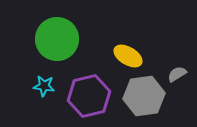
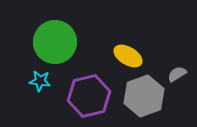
green circle: moved 2 px left, 3 px down
cyan star: moved 4 px left, 5 px up
gray hexagon: rotated 12 degrees counterclockwise
